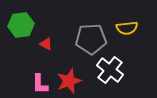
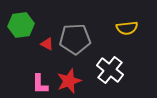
gray pentagon: moved 16 px left
red triangle: moved 1 px right
